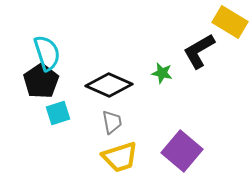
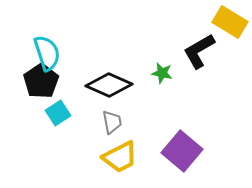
cyan square: rotated 15 degrees counterclockwise
yellow trapezoid: rotated 9 degrees counterclockwise
